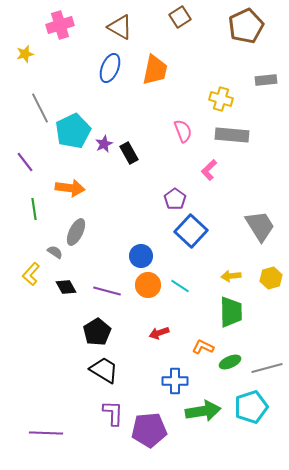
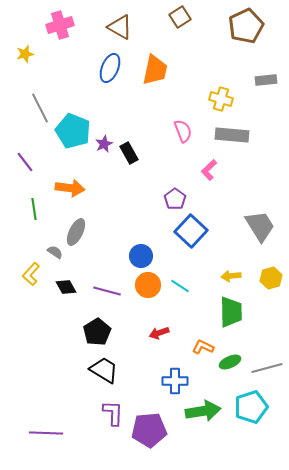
cyan pentagon at (73, 131): rotated 24 degrees counterclockwise
